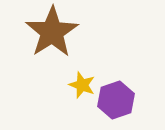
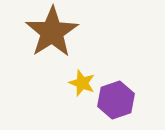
yellow star: moved 2 px up
